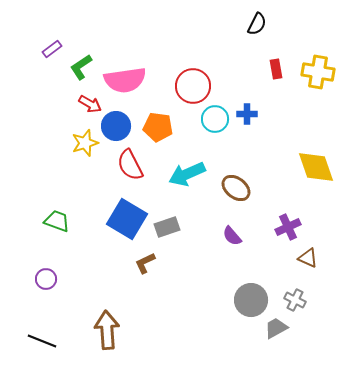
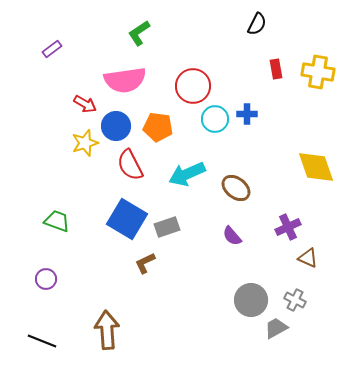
green L-shape: moved 58 px right, 34 px up
red arrow: moved 5 px left
